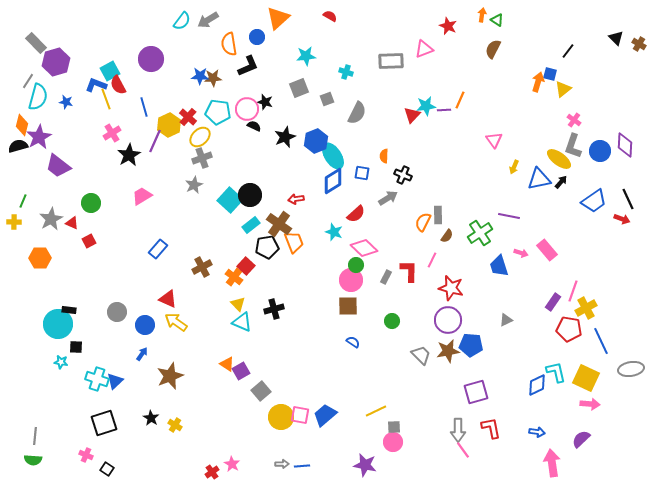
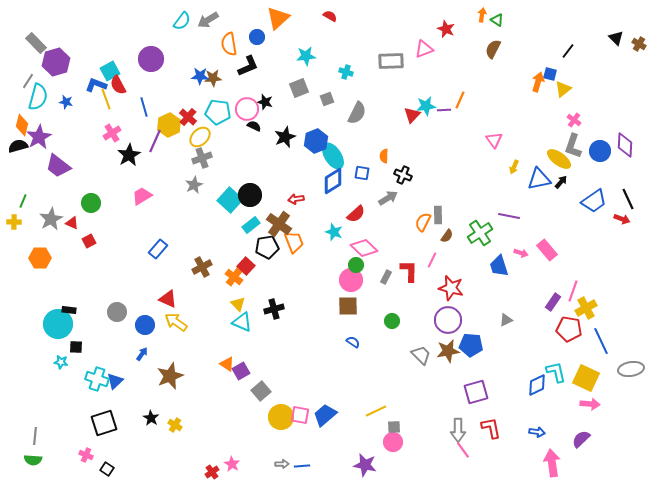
red star at (448, 26): moved 2 px left, 3 px down
